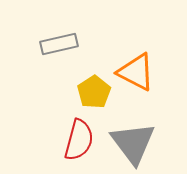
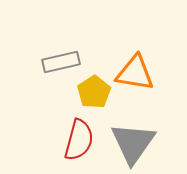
gray rectangle: moved 2 px right, 18 px down
orange triangle: moved 1 px left, 1 px down; rotated 18 degrees counterclockwise
gray triangle: rotated 12 degrees clockwise
